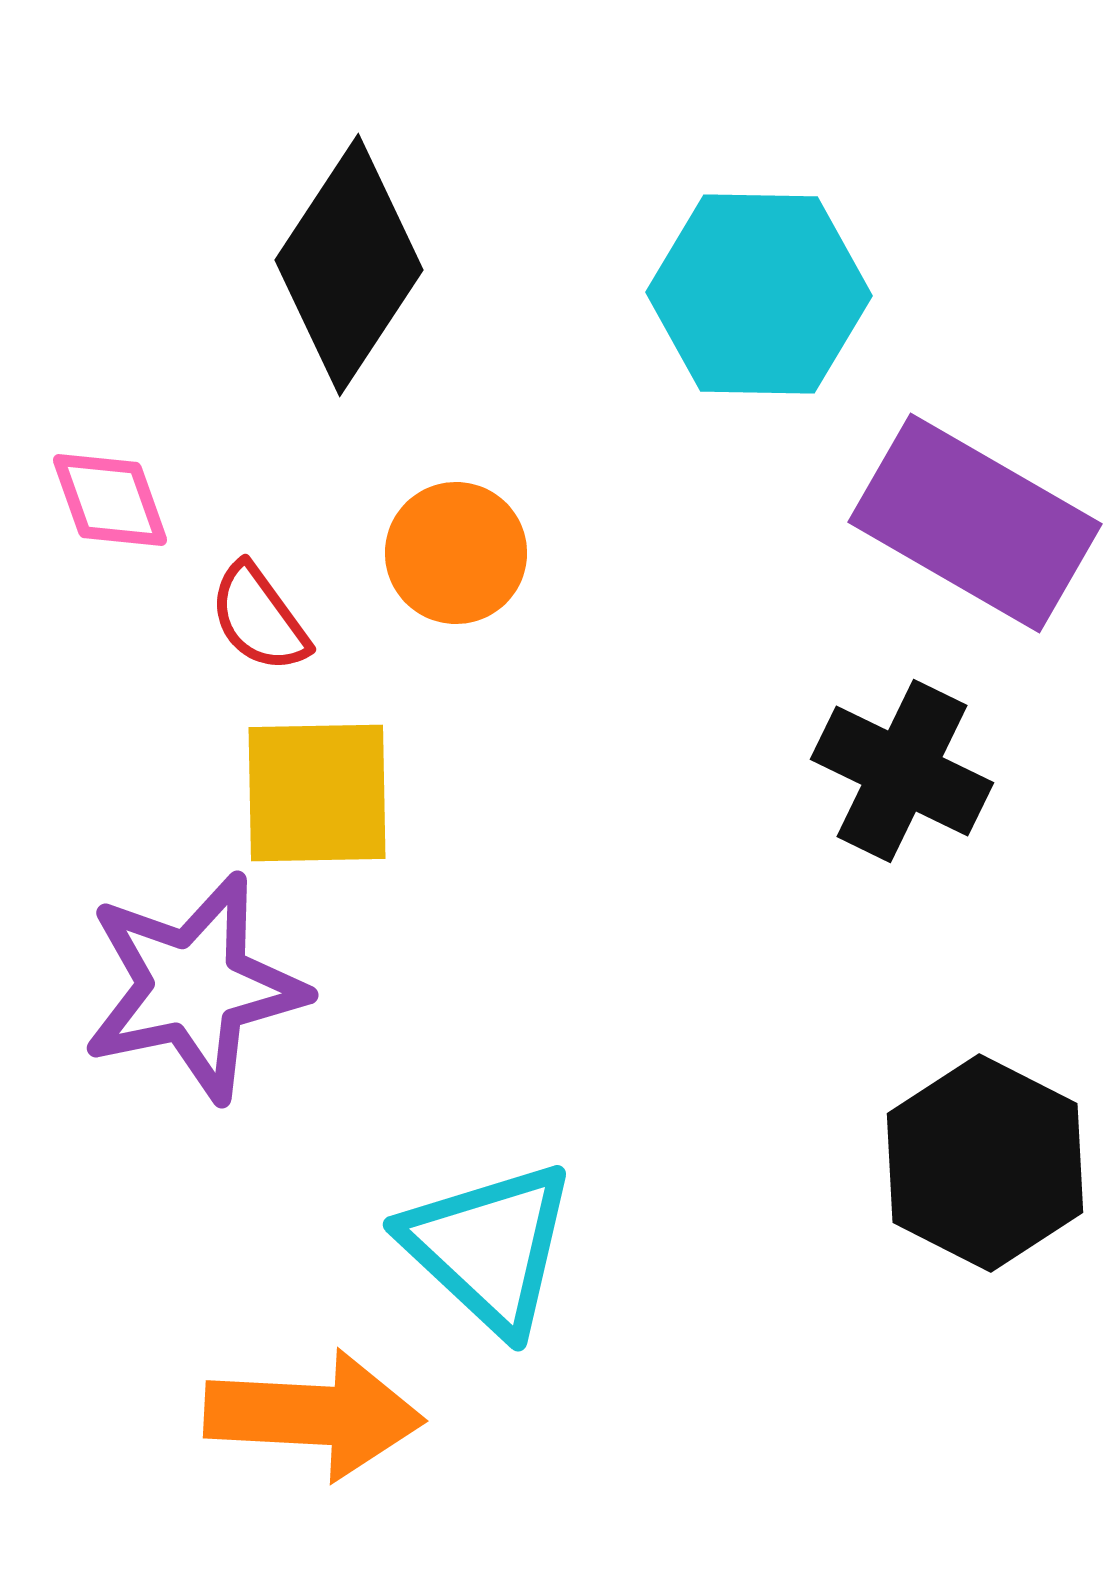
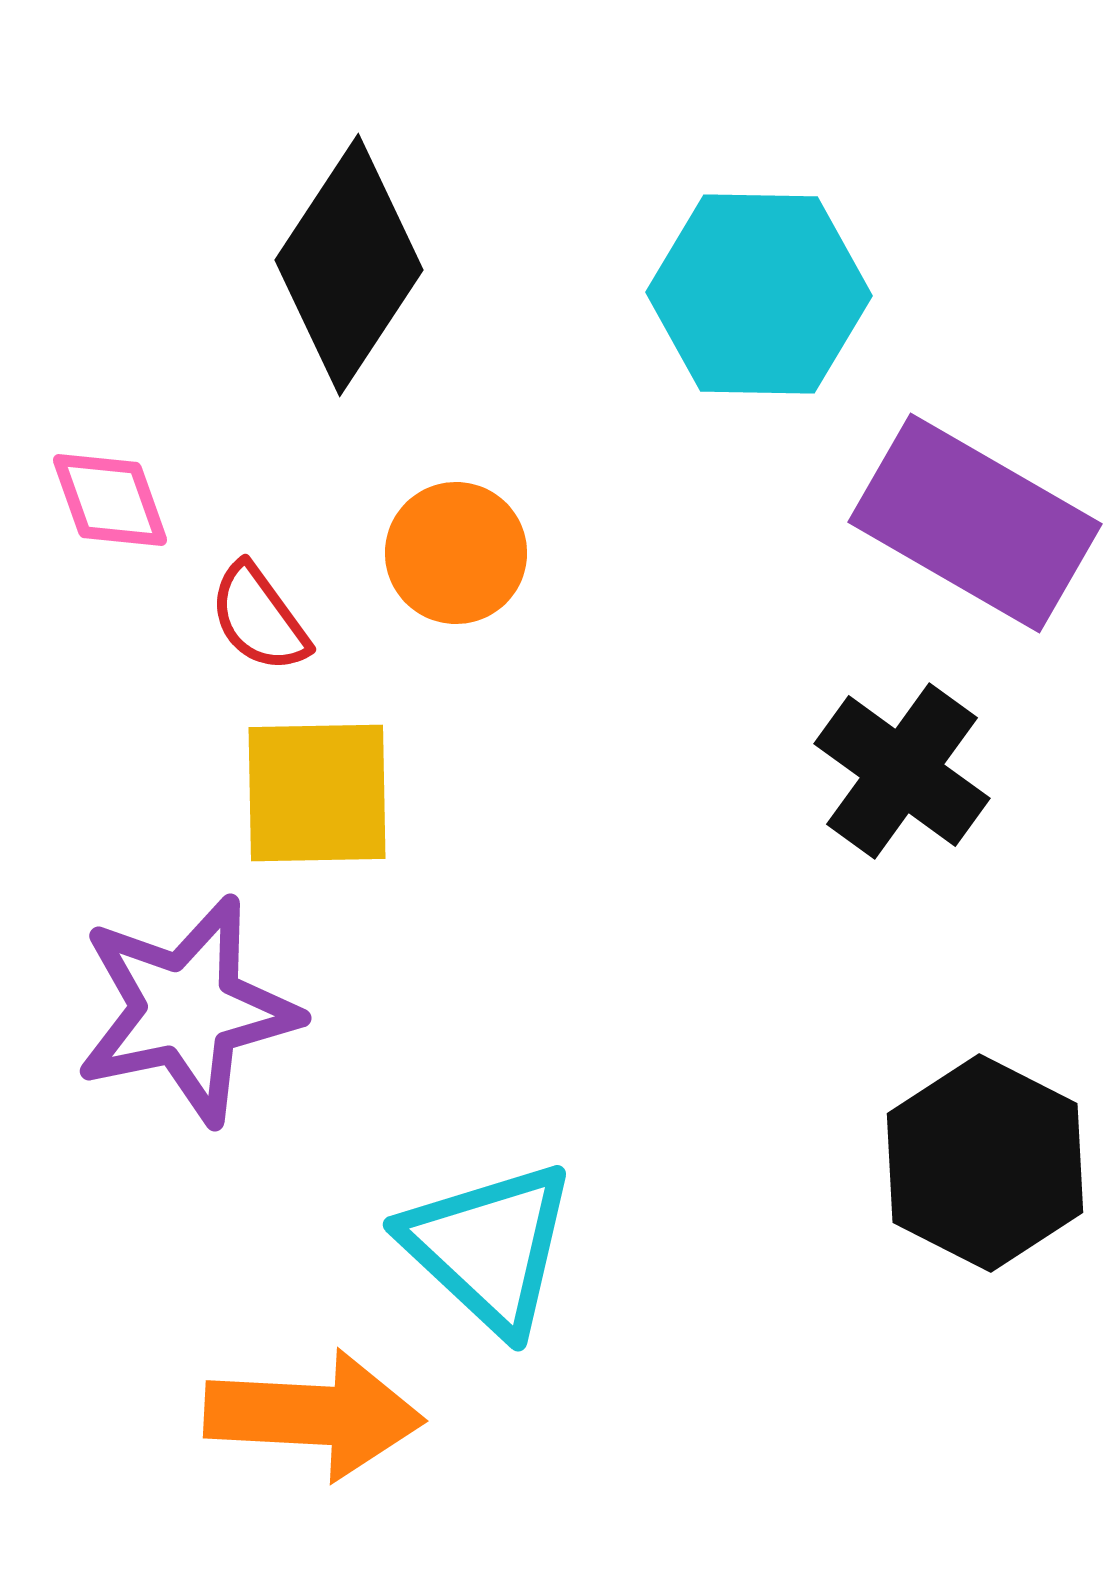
black cross: rotated 10 degrees clockwise
purple star: moved 7 px left, 23 px down
